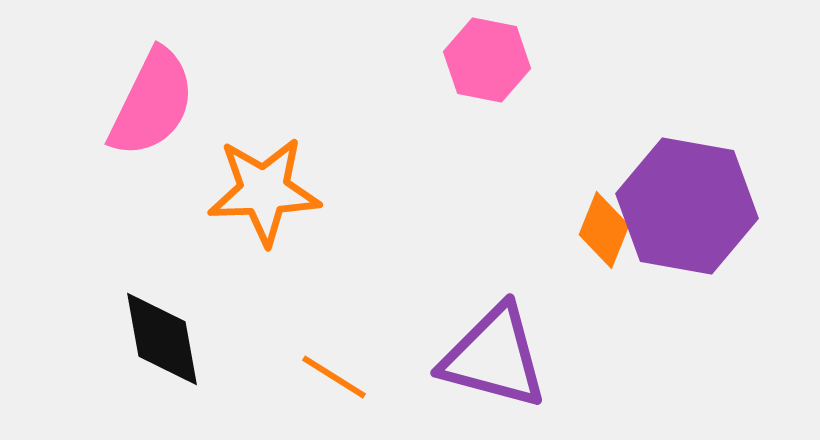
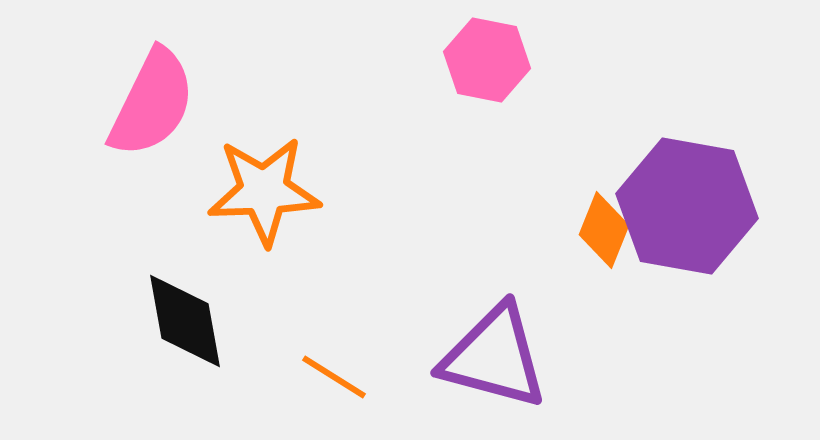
black diamond: moved 23 px right, 18 px up
